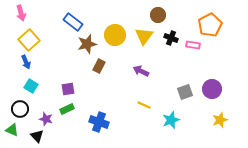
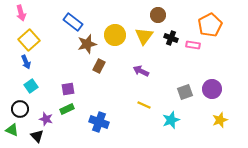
cyan square: rotated 24 degrees clockwise
